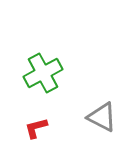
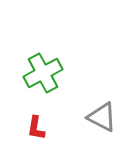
red L-shape: rotated 65 degrees counterclockwise
